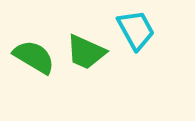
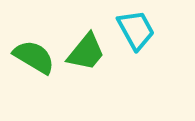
green trapezoid: rotated 75 degrees counterclockwise
